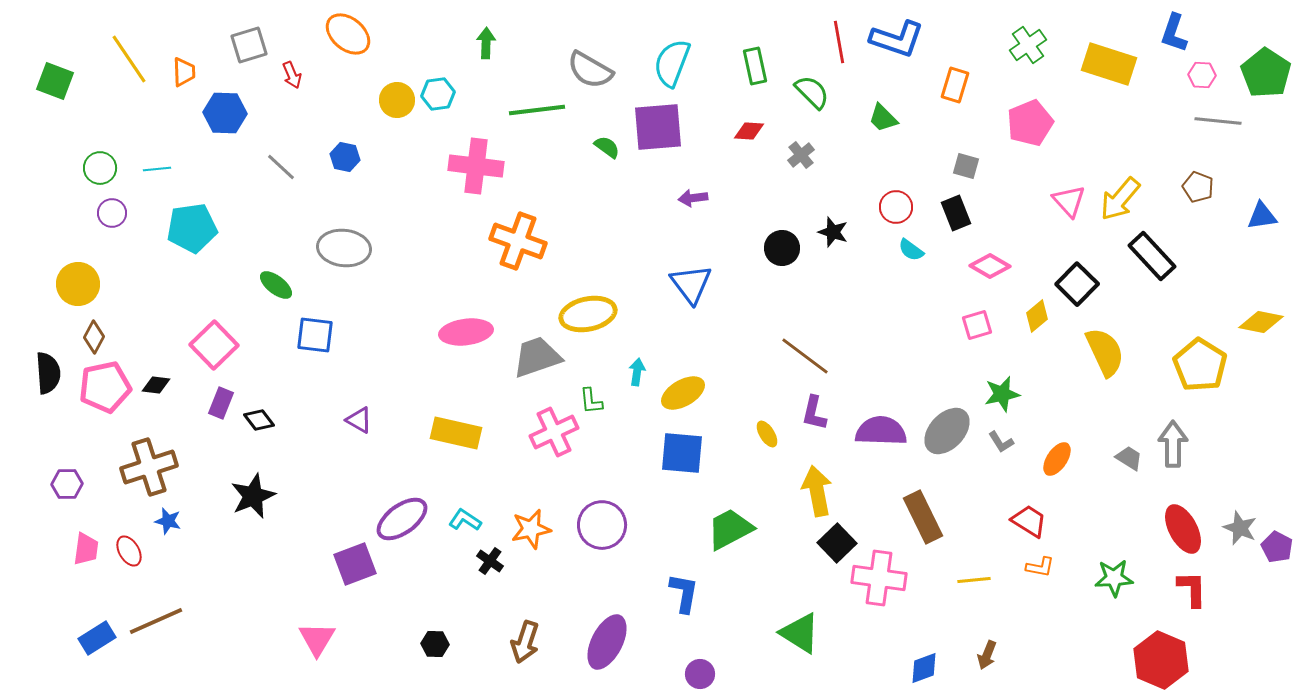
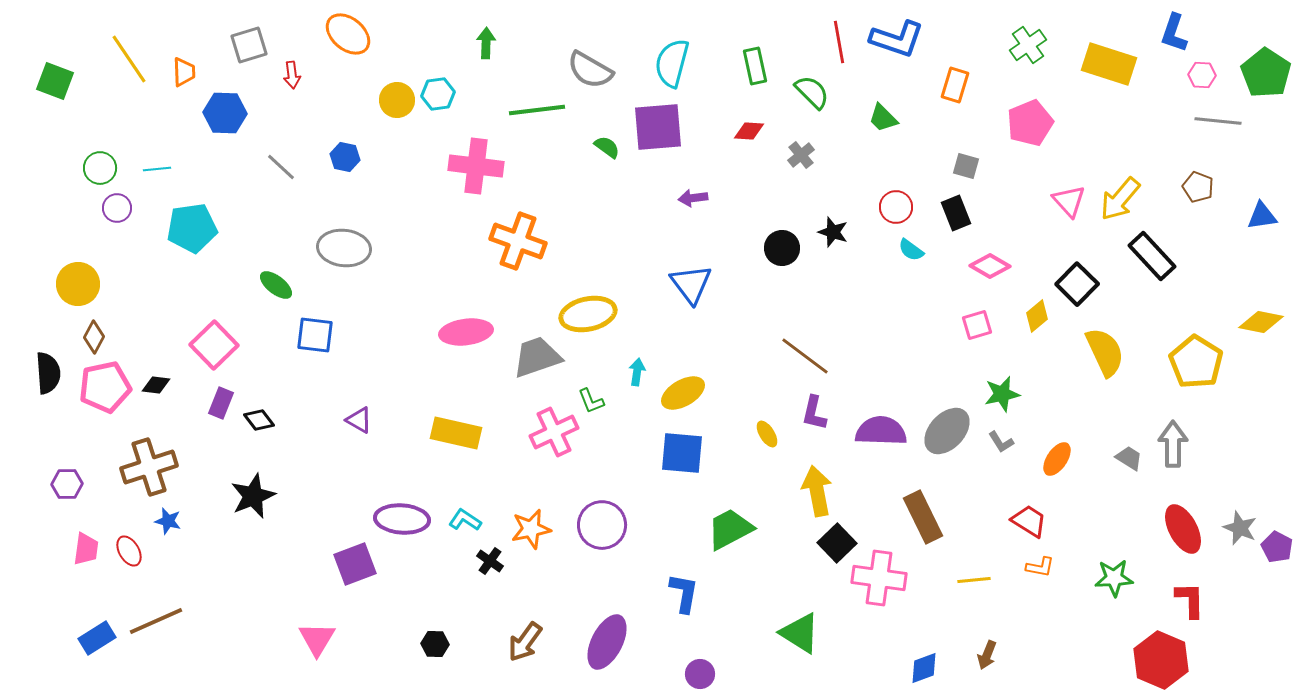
cyan semicircle at (672, 63): rotated 6 degrees counterclockwise
red arrow at (292, 75): rotated 16 degrees clockwise
purple circle at (112, 213): moved 5 px right, 5 px up
yellow pentagon at (1200, 365): moved 4 px left, 3 px up
green L-shape at (591, 401): rotated 16 degrees counterclockwise
purple ellipse at (402, 519): rotated 40 degrees clockwise
red L-shape at (1192, 589): moved 2 px left, 11 px down
brown arrow at (525, 642): rotated 18 degrees clockwise
